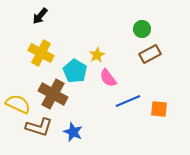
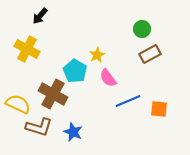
yellow cross: moved 14 px left, 4 px up
